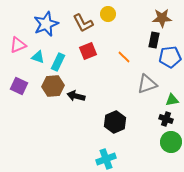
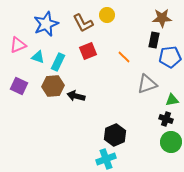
yellow circle: moved 1 px left, 1 px down
black hexagon: moved 13 px down
